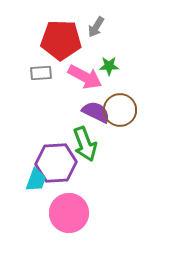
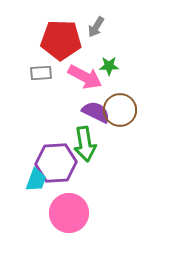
green arrow: rotated 12 degrees clockwise
